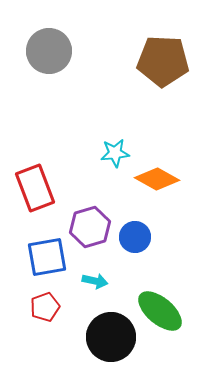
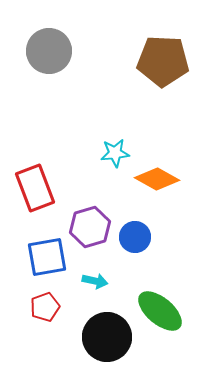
black circle: moved 4 px left
